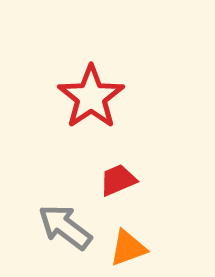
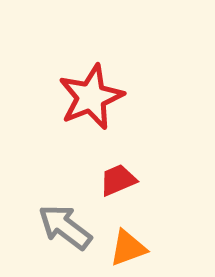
red star: rotated 12 degrees clockwise
